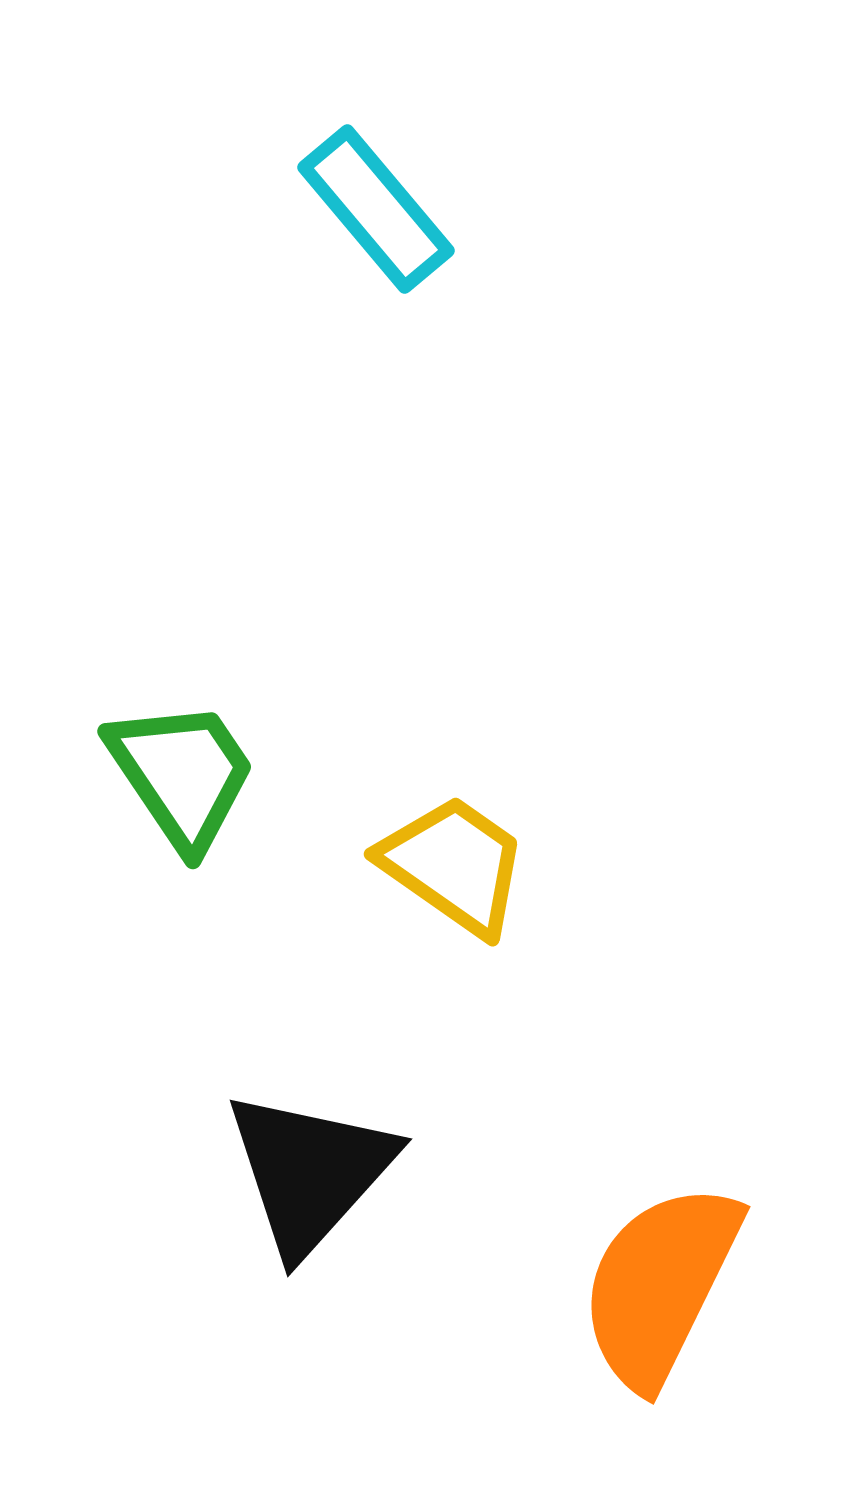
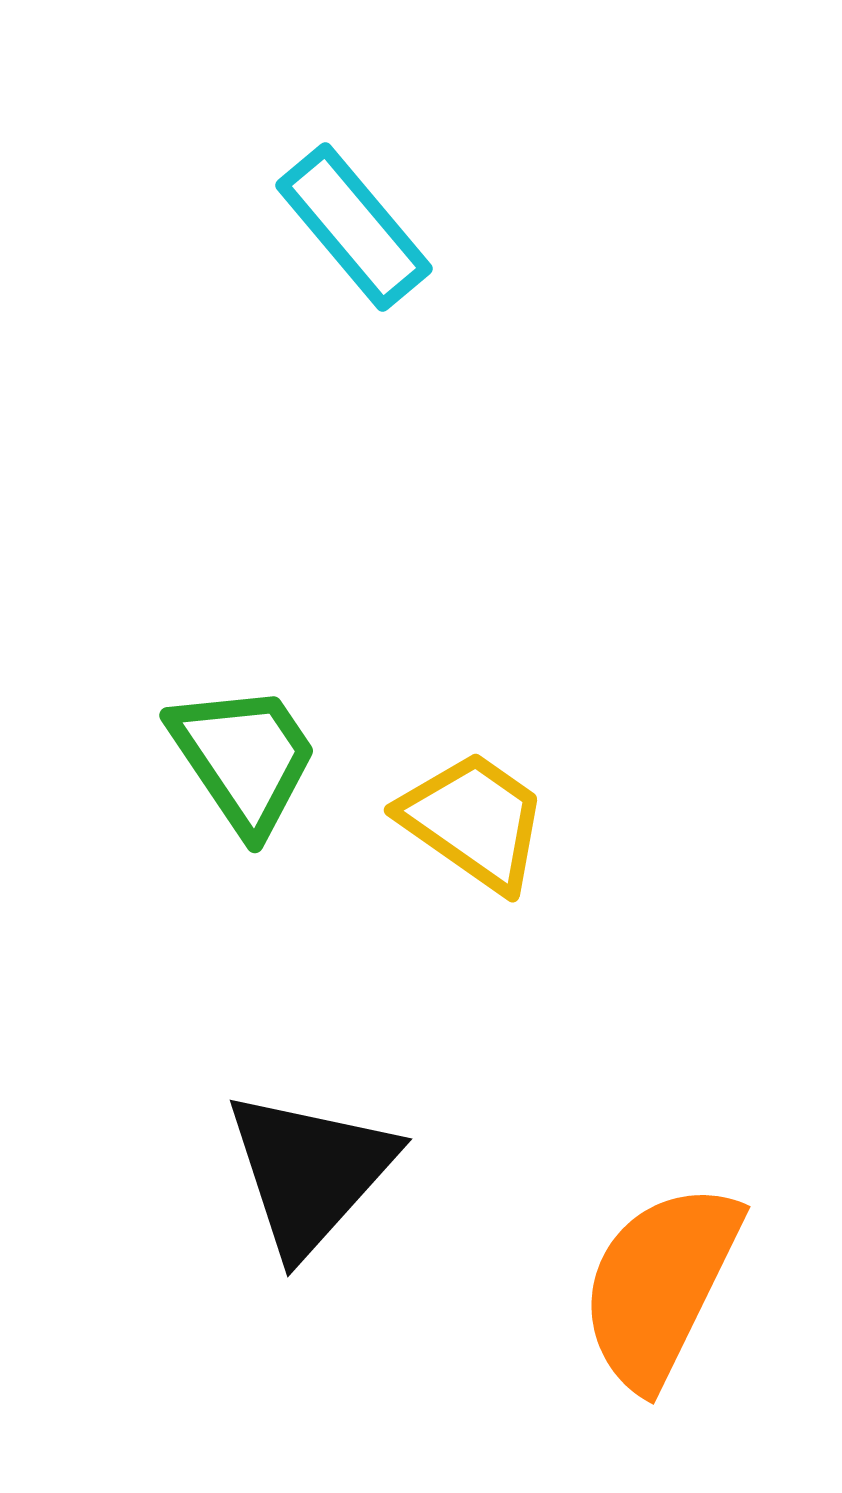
cyan rectangle: moved 22 px left, 18 px down
green trapezoid: moved 62 px right, 16 px up
yellow trapezoid: moved 20 px right, 44 px up
